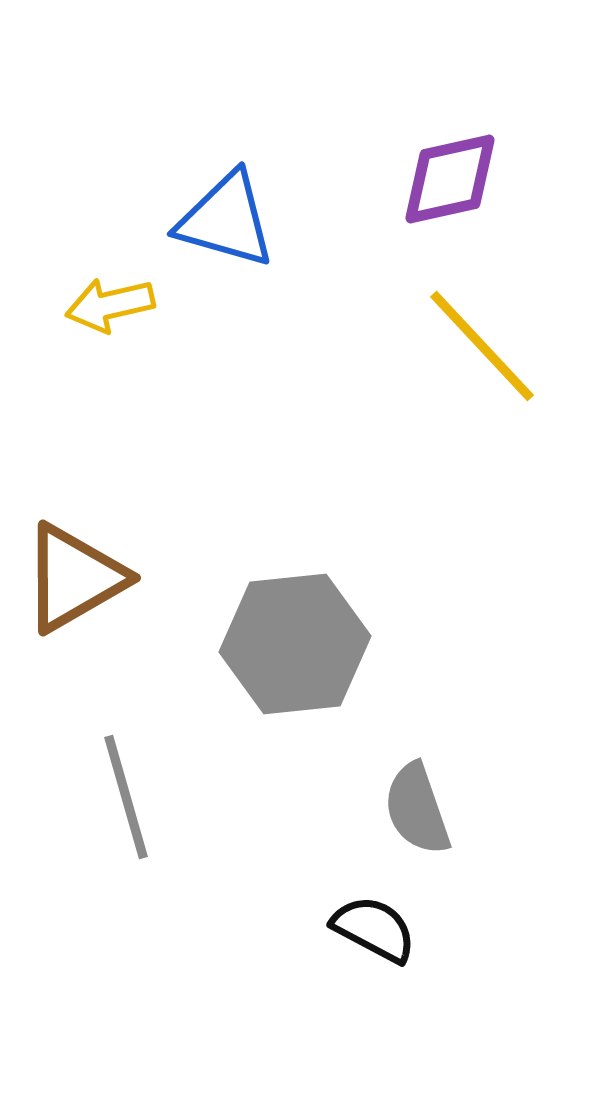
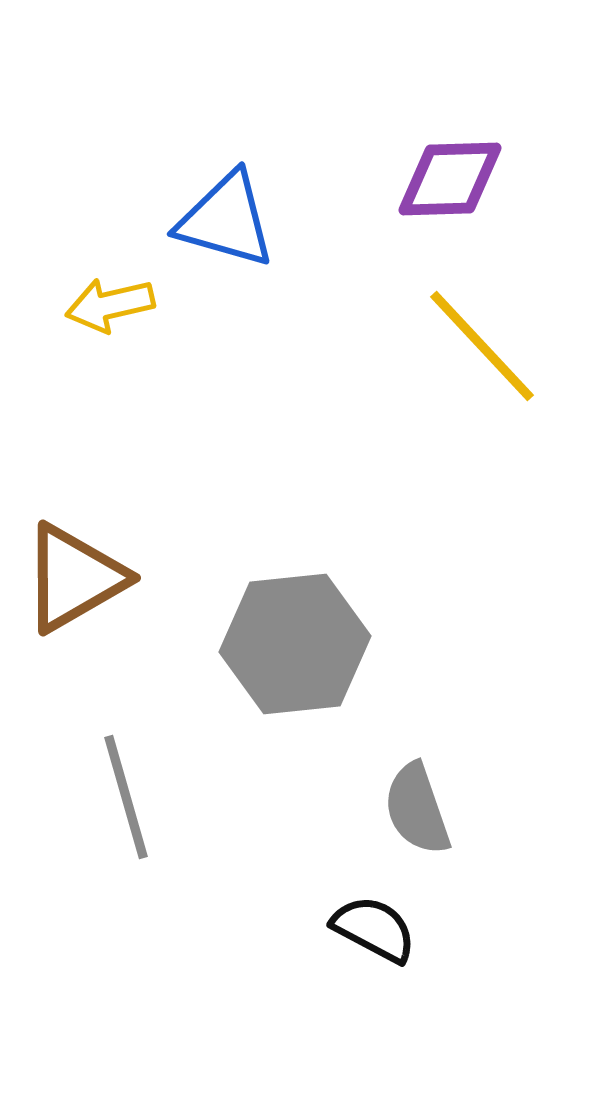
purple diamond: rotated 11 degrees clockwise
